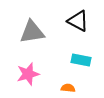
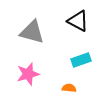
gray triangle: rotated 24 degrees clockwise
cyan rectangle: rotated 30 degrees counterclockwise
orange semicircle: moved 1 px right
